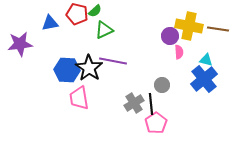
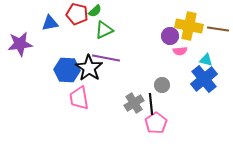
pink semicircle: moved 1 px right, 1 px up; rotated 88 degrees clockwise
purple line: moved 7 px left, 3 px up
